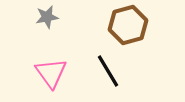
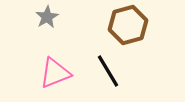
gray star: rotated 20 degrees counterclockwise
pink triangle: moved 4 px right; rotated 44 degrees clockwise
